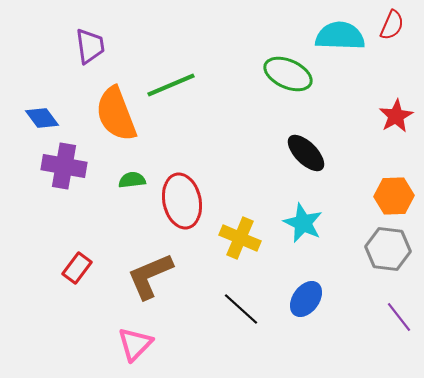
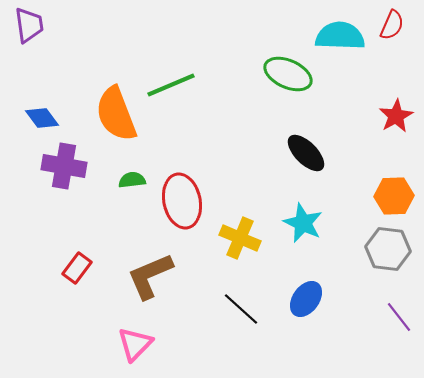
purple trapezoid: moved 61 px left, 21 px up
